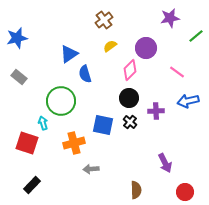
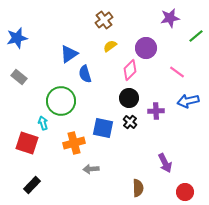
blue square: moved 3 px down
brown semicircle: moved 2 px right, 2 px up
